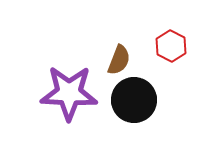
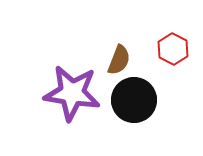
red hexagon: moved 2 px right, 3 px down
purple star: moved 3 px right; rotated 6 degrees clockwise
